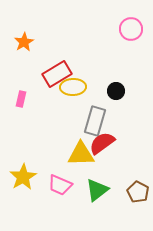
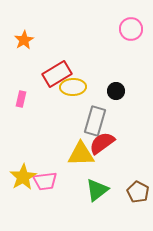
orange star: moved 2 px up
pink trapezoid: moved 15 px left, 4 px up; rotated 30 degrees counterclockwise
